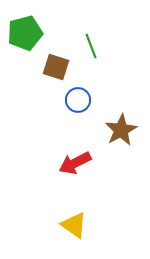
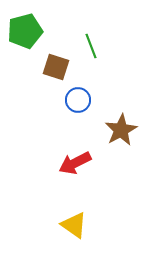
green pentagon: moved 2 px up
